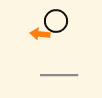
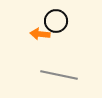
gray line: rotated 12 degrees clockwise
